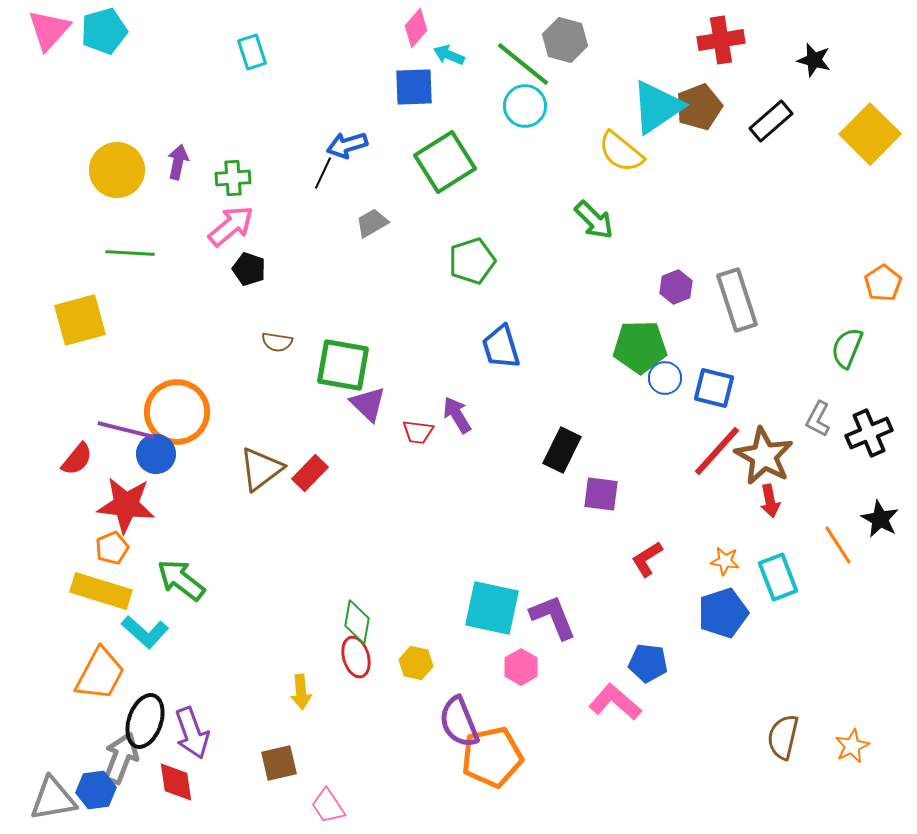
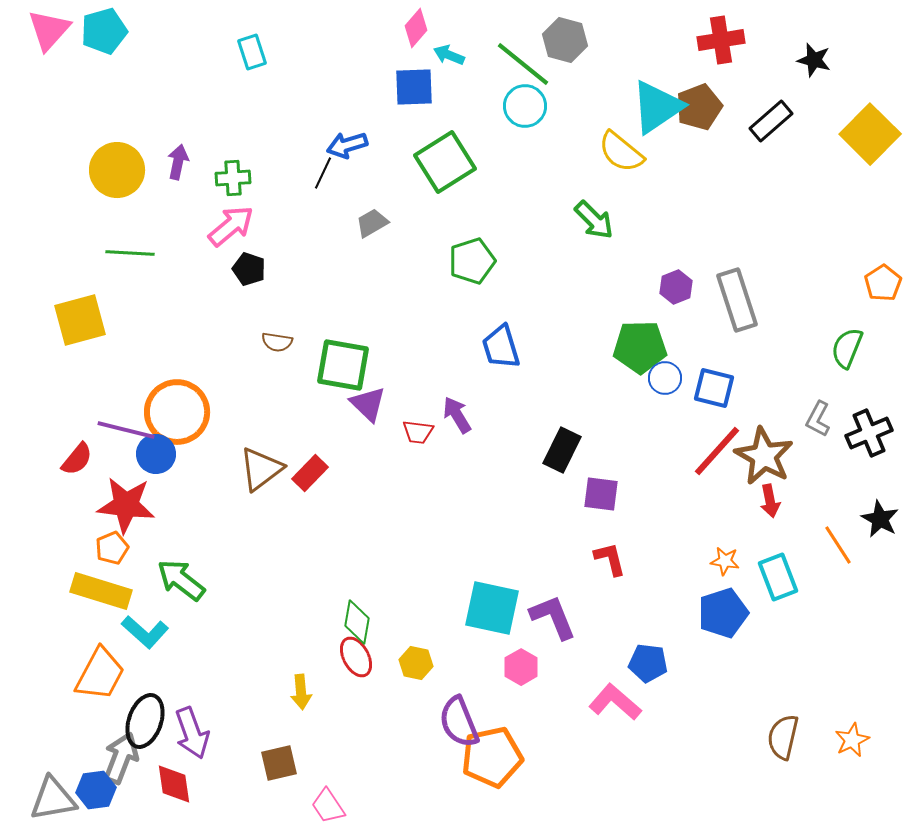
red L-shape at (647, 559): moved 37 px left; rotated 108 degrees clockwise
red ellipse at (356, 657): rotated 12 degrees counterclockwise
orange star at (852, 746): moved 6 px up
red diamond at (176, 782): moved 2 px left, 2 px down
